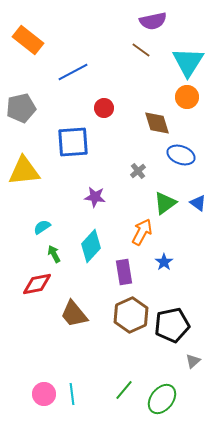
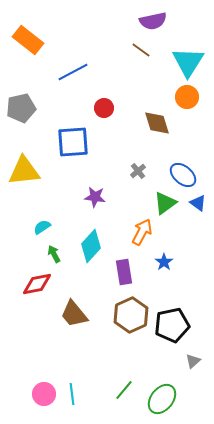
blue ellipse: moved 2 px right, 20 px down; rotated 20 degrees clockwise
